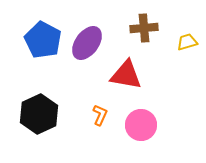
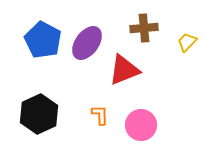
yellow trapezoid: rotated 30 degrees counterclockwise
red triangle: moved 2 px left, 5 px up; rotated 32 degrees counterclockwise
orange L-shape: rotated 25 degrees counterclockwise
